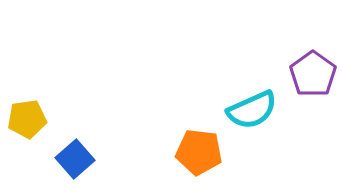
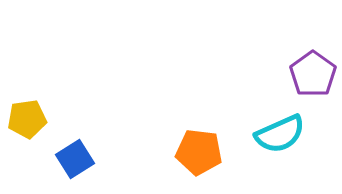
cyan semicircle: moved 28 px right, 24 px down
blue square: rotated 9 degrees clockwise
